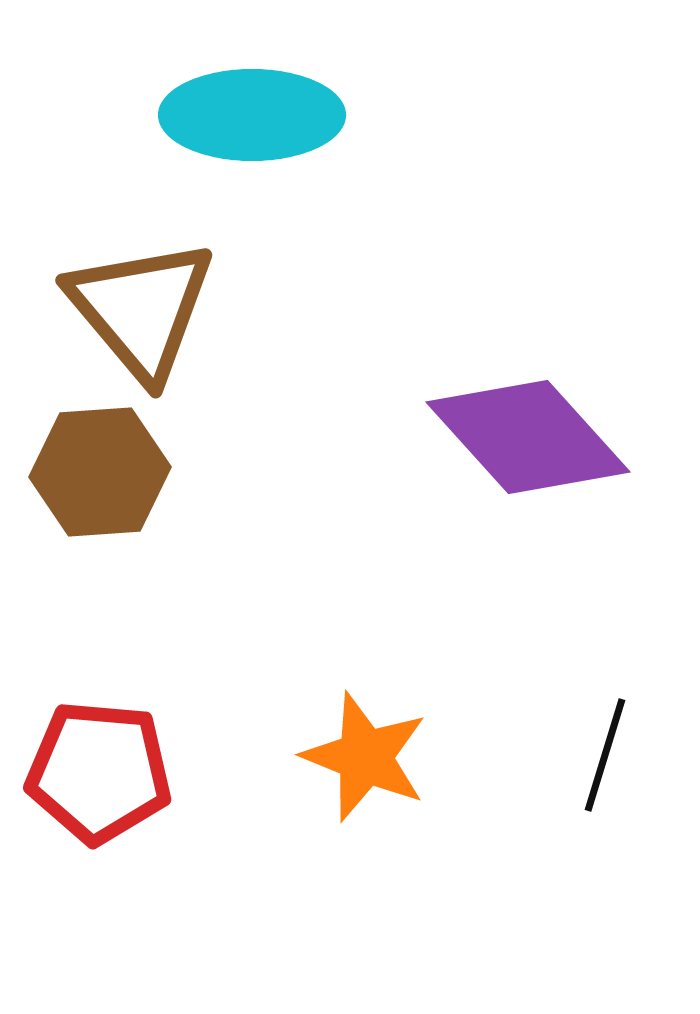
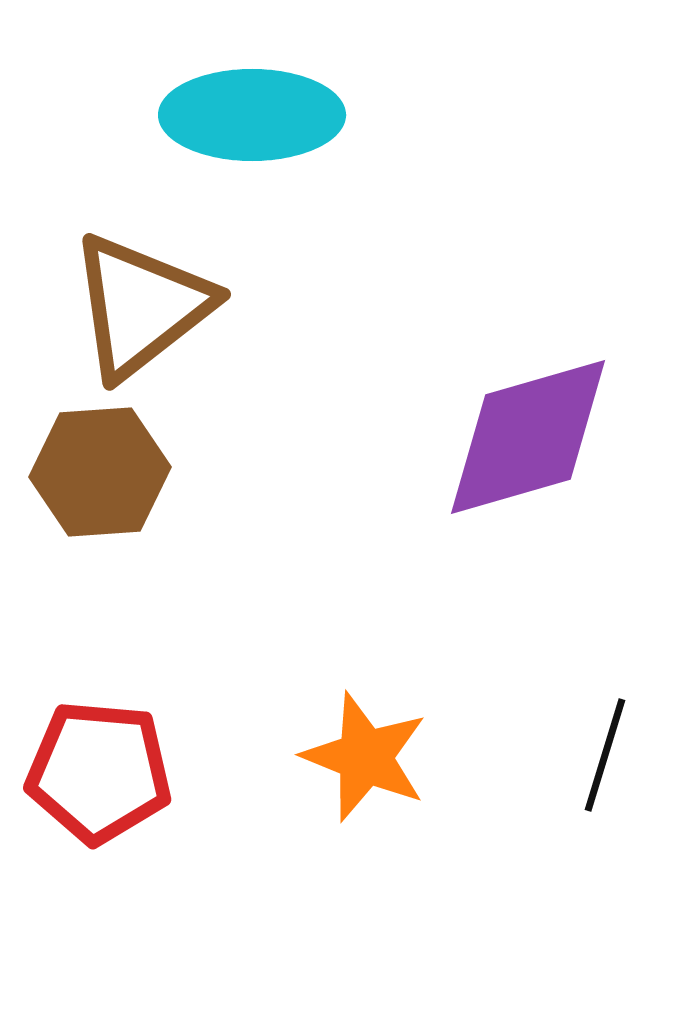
brown triangle: moved 3 px up; rotated 32 degrees clockwise
purple diamond: rotated 64 degrees counterclockwise
